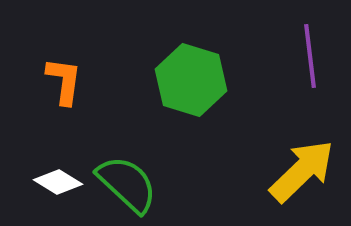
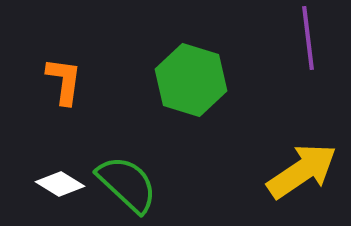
purple line: moved 2 px left, 18 px up
yellow arrow: rotated 10 degrees clockwise
white diamond: moved 2 px right, 2 px down
